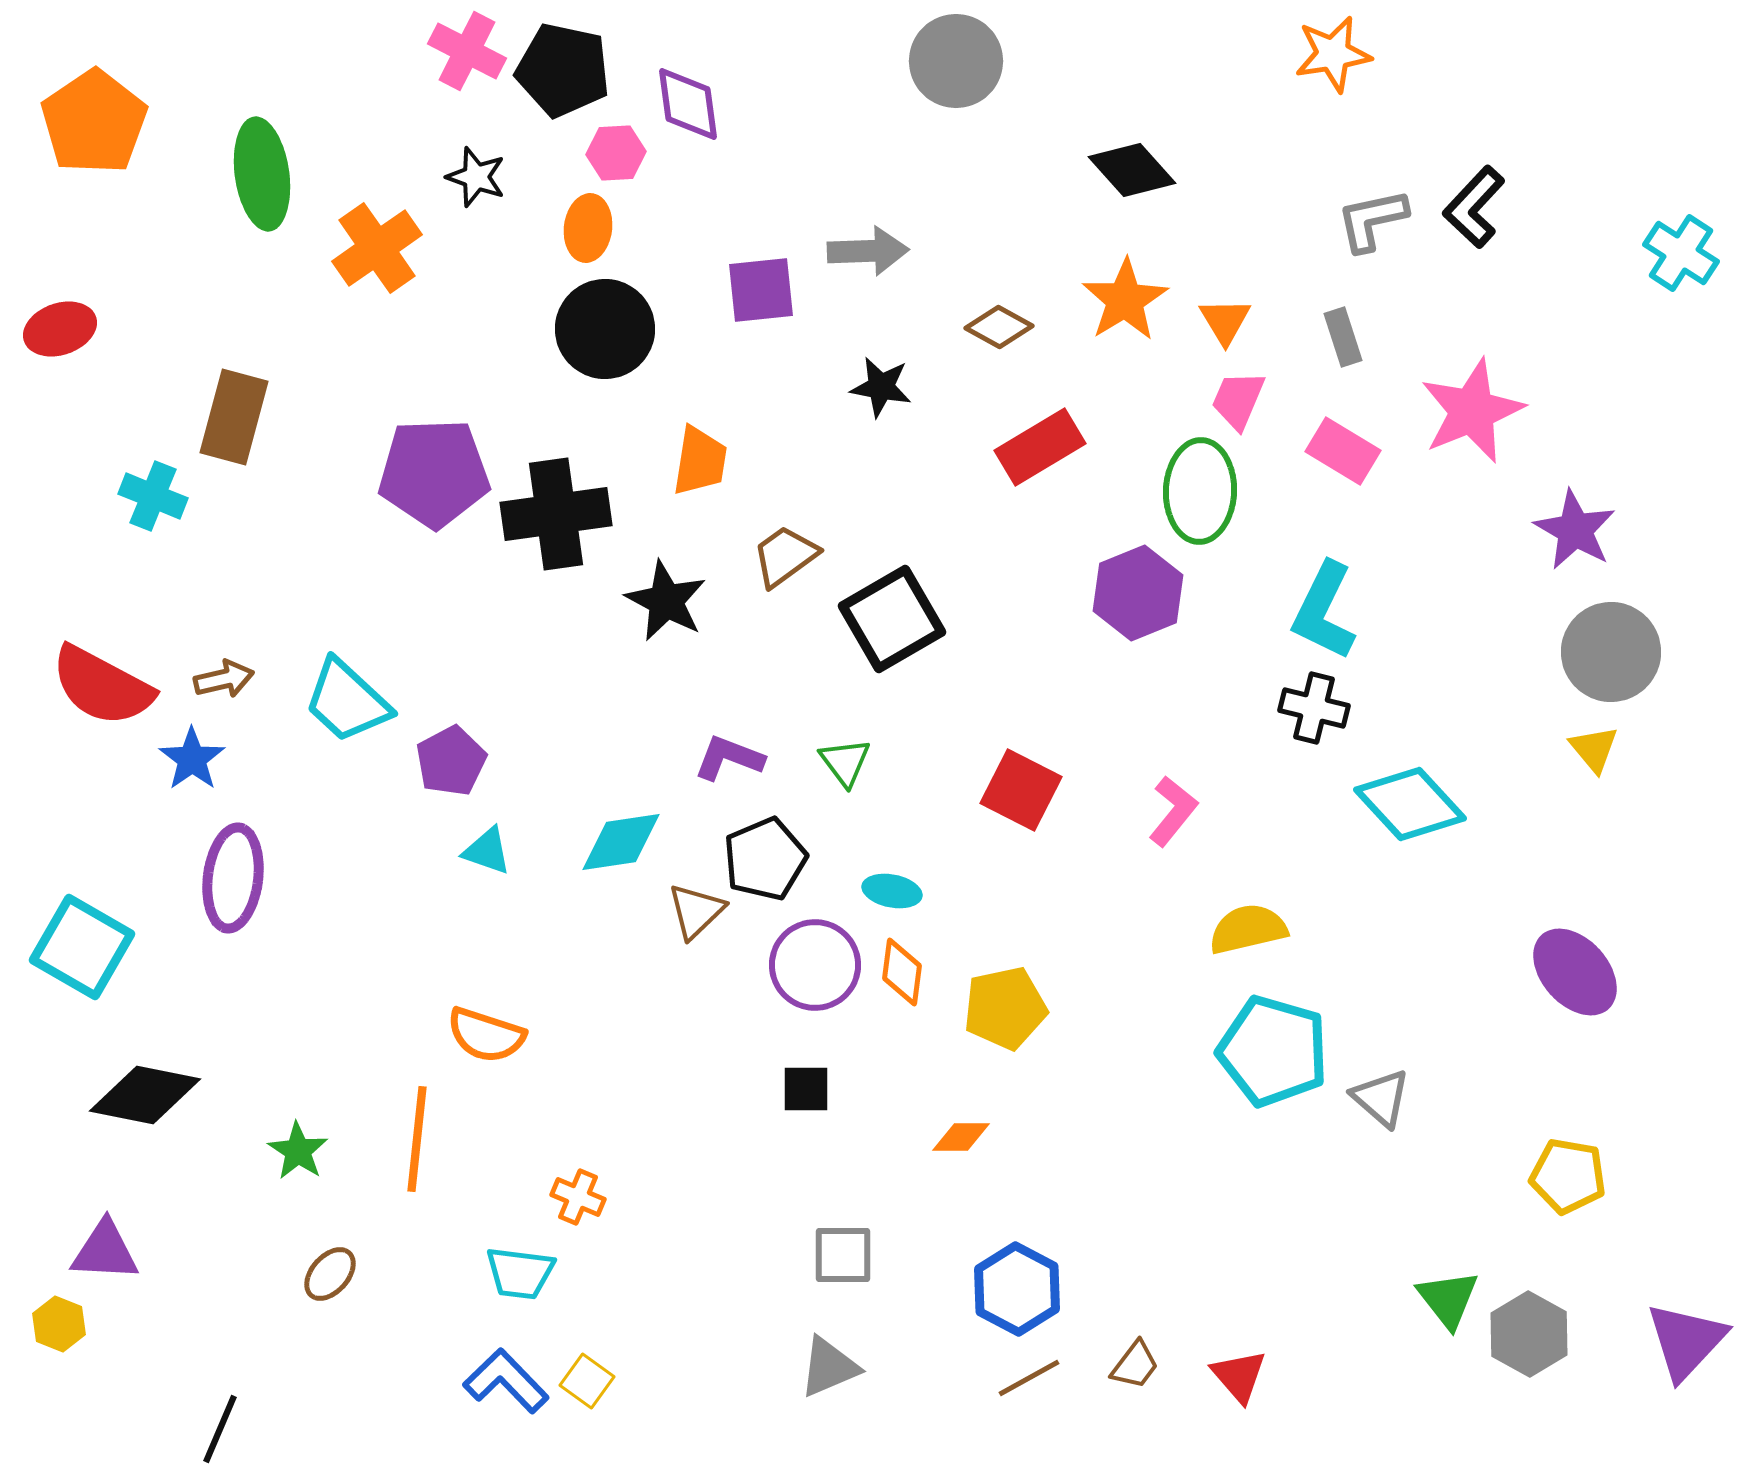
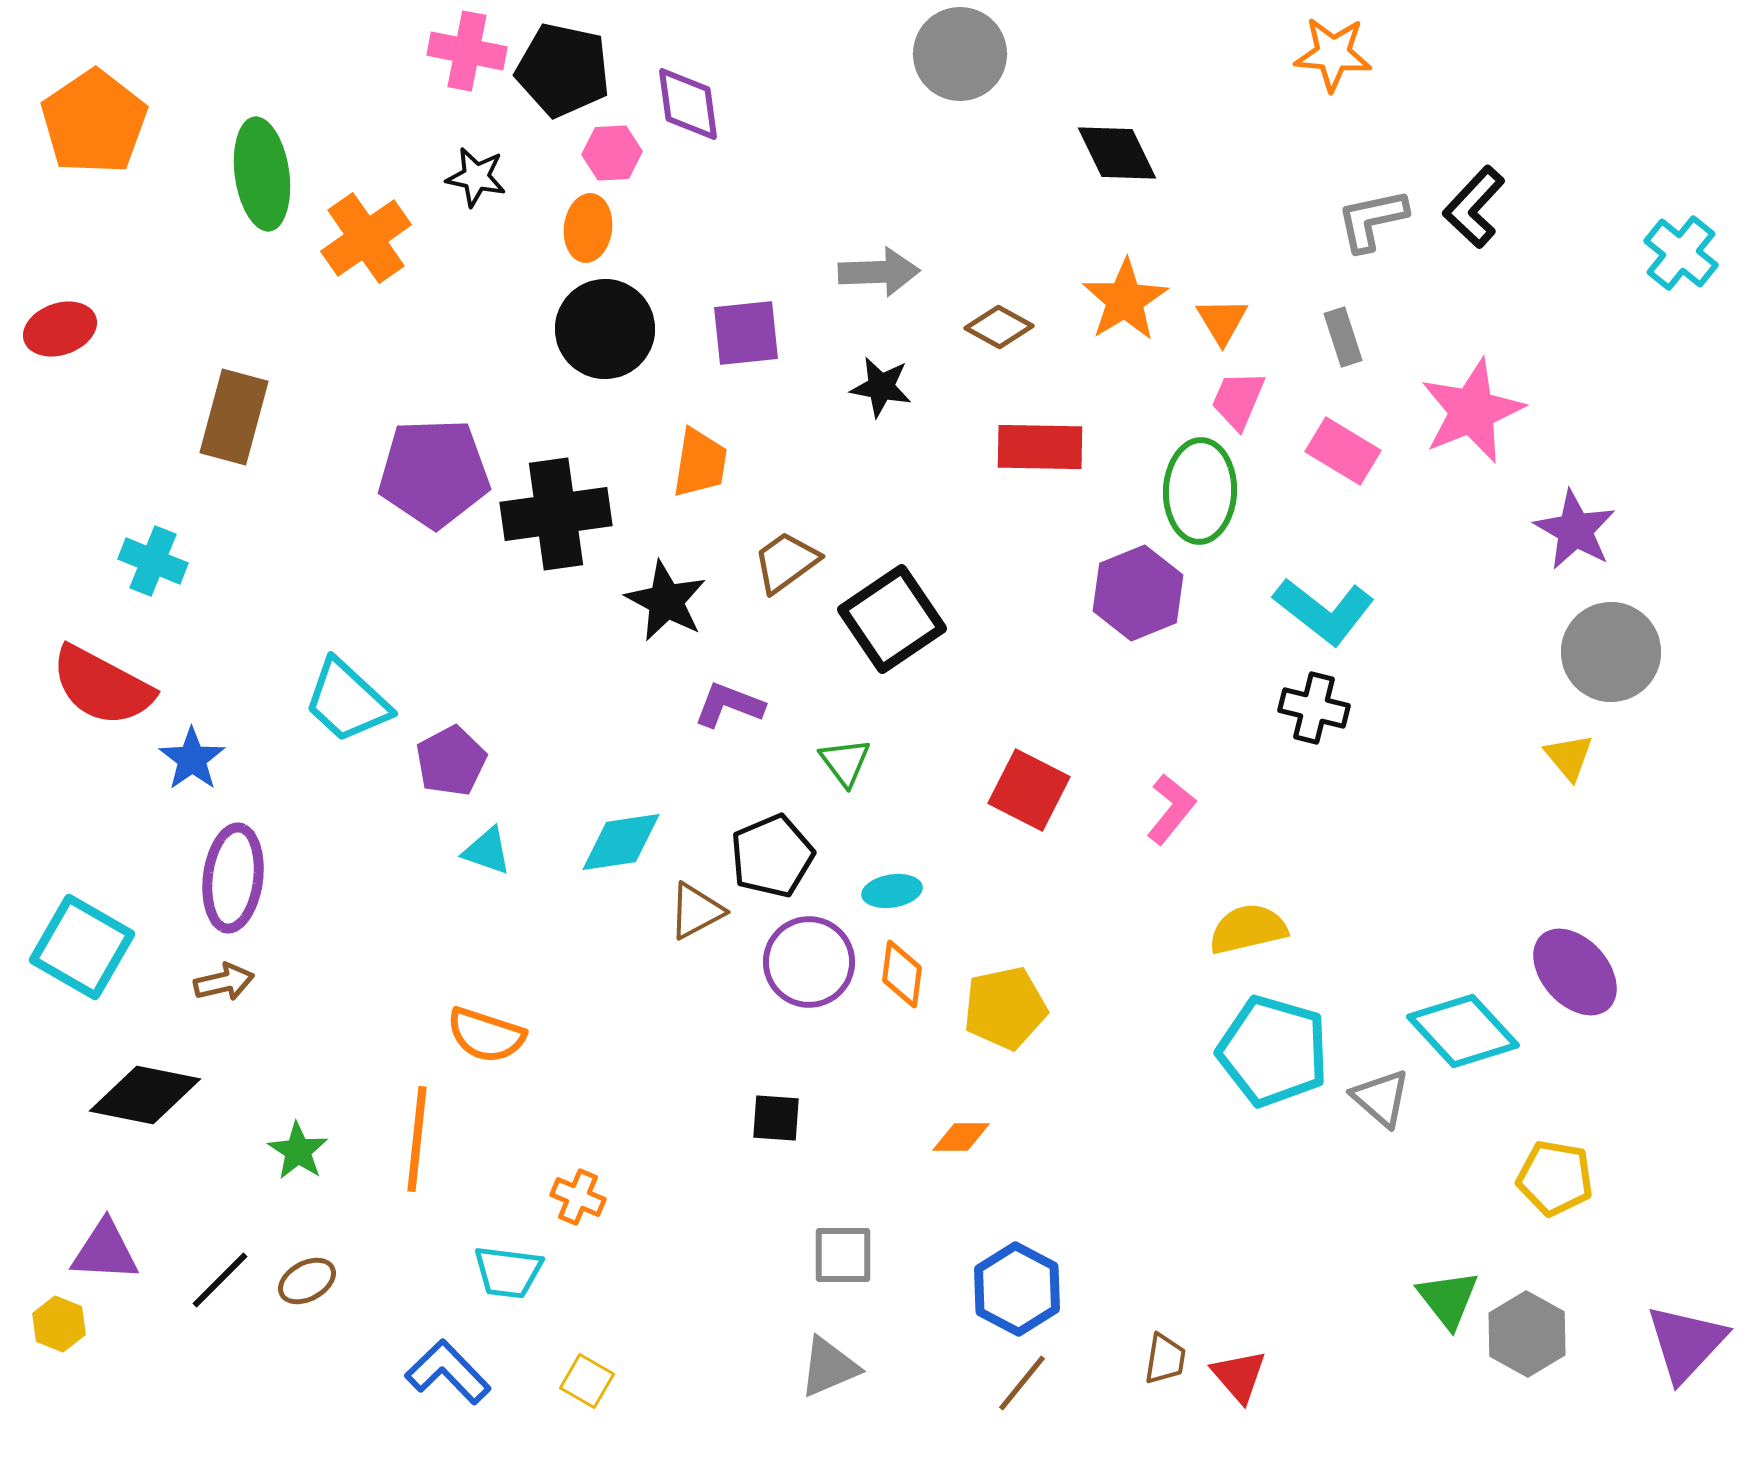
pink cross at (467, 51): rotated 16 degrees counterclockwise
orange star at (1333, 54): rotated 14 degrees clockwise
gray circle at (956, 61): moved 4 px right, 7 px up
pink hexagon at (616, 153): moved 4 px left
black diamond at (1132, 170): moved 15 px left, 17 px up; rotated 16 degrees clockwise
black star at (476, 177): rotated 8 degrees counterclockwise
orange cross at (377, 248): moved 11 px left, 10 px up
gray arrow at (868, 251): moved 11 px right, 21 px down
cyan cross at (1681, 253): rotated 6 degrees clockwise
purple square at (761, 290): moved 15 px left, 43 px down
orange triangle at (1225, 321): moved 3 px left
red rectangle at (1040, 447): rotated 32 degrees clockwise
orange trapezoid at (700, 461): moved 2 px down
cyan cross at (153, 496): moved 65 px down
brown trapezoid at (785, 556): moved 1 px right, 6 px down
cyan L-shape at (1324, 611): rotated 78 degrees counterclockwise
black square at (892, 619): rotated 4 degrees counterclockwise
brown arrow at (224, 679): moved 303 px down
yellow triangle at (1594, 749): moved 25 px left, 8 px down
purple L-shape at (729, 758): moved 53 px up
red square at (1021, 790): moved 8 px right
cyan diamond at (1410, 804): moved 53 px right, 227 px down
pink L-shape at (1173, 811): moved 2 px left, 2 px up
black pentagon at (765, 859): moved 7 px right, 3 px up
cyan ellipse at (892, 891): rotated 20 degrees counterclockwise
brown triangle at (696, 911): rotated 16 degrees clockwise
purple circle at (815, 965): moved 6 px left, 3 px up
orange diamond at (902, 972): moved 2 px down
black square at (806, 1089): moved 30 px left, 29 px down; rotated 4 degrees clockwise
yellow pentagon at (1568, 1176): moved 13 px left, 2 px down
cyan trapezoid at (520, 1273): moved 12 px left, 1 px up
brown ellipse at (330, 1274): moved 23 px left, 7 px down; rotated 20 degrees clockwise
gray hexagon at (1529, 1334): moved 2 px left
purple triangle at (1686, 1341): moved 2 px down
brown trapezoid at (1135, 1365): moved 30 px right, 6 px up; rotated 28 degrees counterclockwise
brown line at (1029, 1378): moved 7 px left, 5 px down; rotated 22 degrees counterclockwise
blue L-shape at (506, 1381): moved 58 px left, 9 px up
yellow square at (587, 1381): rotated 6 degrees counterclockwise
black line at (220, 1429): moved 149 px up; rotated 22 degrees clockwise
